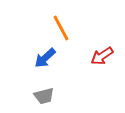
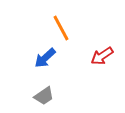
gray trapezoid: rotated 20 degrees counterclockwise
